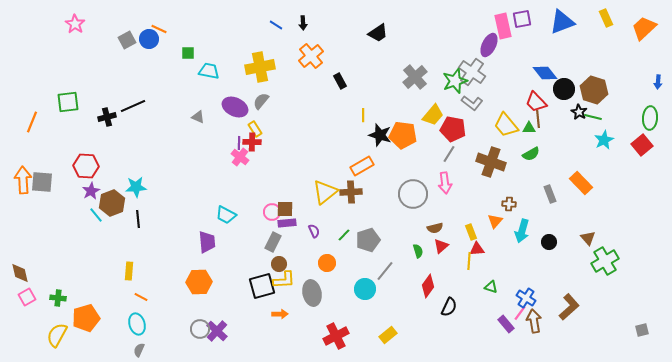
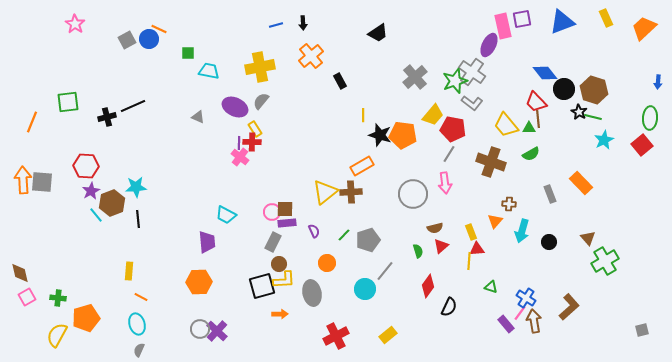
blue line at (276, 25): rotated 48 degrees counterclockwise
